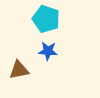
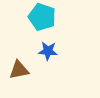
cyan pentagon: moved 4 px left, 2 px up
